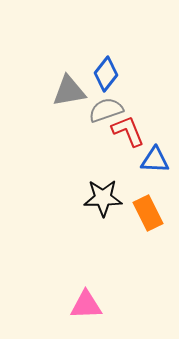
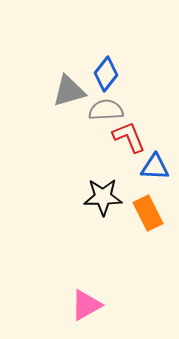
gray triangle: rotated 6 degrees counterclockwise
gray semicircle: rotated 16 degrees clockwise
red L-shape: moved 1 px right, 6 px down
blue triangle: moved 7 px down
black star: moved 1 px up
pink triangle: rotated 28 degrees counterclockwise
